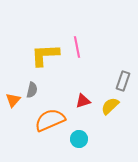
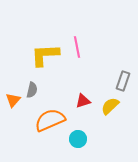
cyan circle: moved 1 px left
